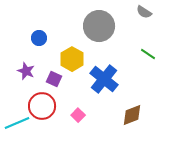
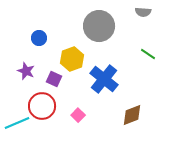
gray semicircle: moved 1 px left; rotated 28 degrees counterclockwise
yellow hexagon: rotated 10 degrees clockwise
